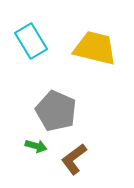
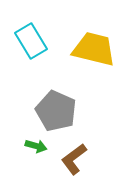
yellow trapezoid: moved 1 px left, 1 px down
